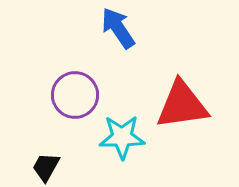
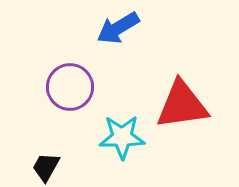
blue arrow: rotated 87 degrees counterclockwise
purple circle: moved 5 px left, 8 px up
